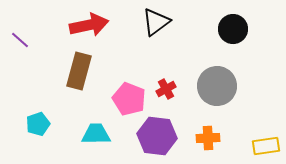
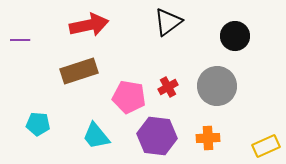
black triangle: moved 12 px right
black circle: moved 2 px right, 7 px down
purple line: rotated 42 degrees counterclockwise
brown rectangle: rotated 57 degrees clockwise
red cross: moved 2 px right, 2 px up
pink pentagon: moved 2 px up; rotated 12 degrees counterclockwise
cyan pentagon: rotated 25 degrees clockwise
cyan trapezoid: moved 2 px down; rotated 128 degrees counterclockwise
yellow rectangle: rotated 16 degrees counterclockwise
